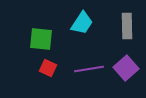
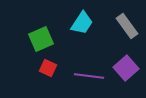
gray rectangle: rotated 35 degrees counterclockwise
green square: rotated 30 degrees counterclockwise
purple line: moved 7 px down; rotated 16 degrees clockwise
